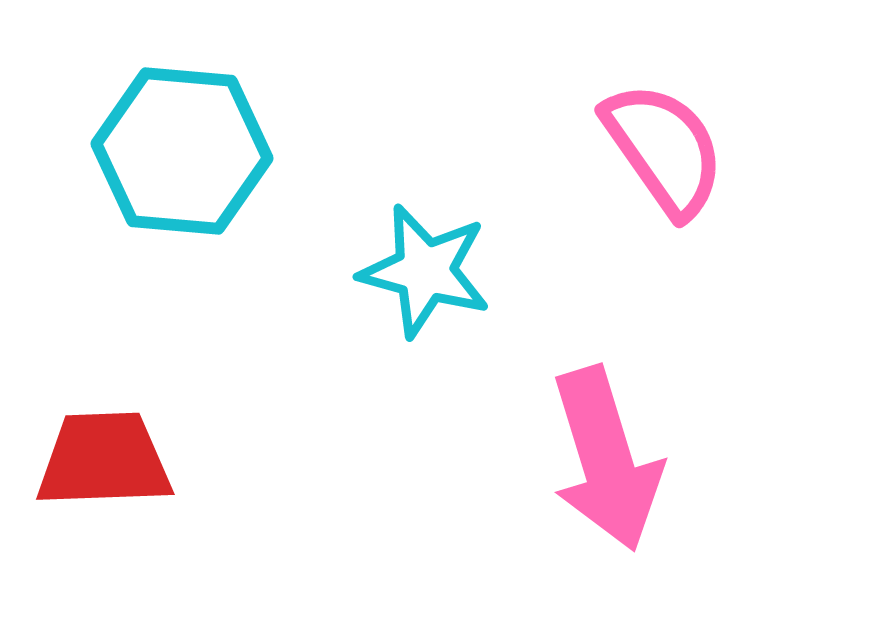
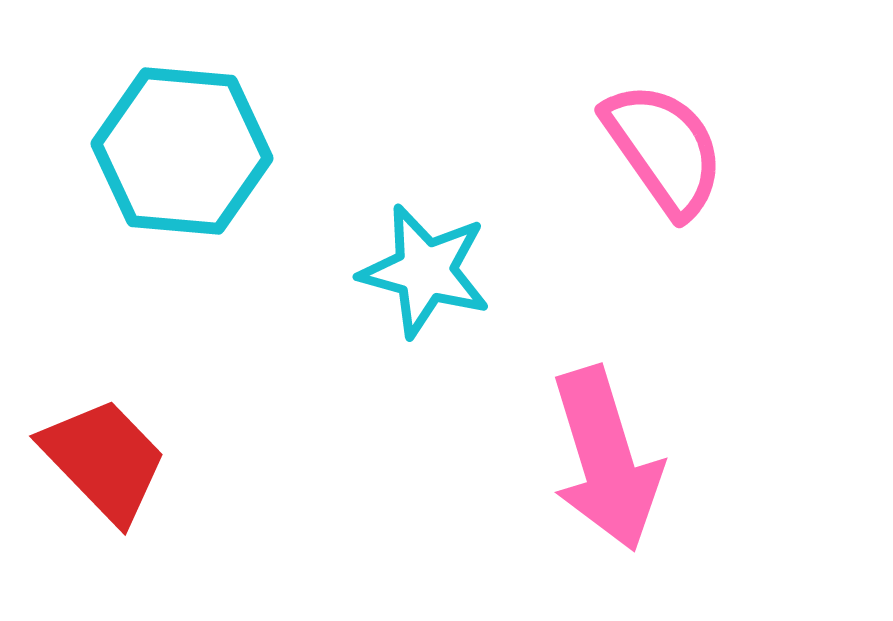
red trapezoid: rotated 48 degrees clockwise
